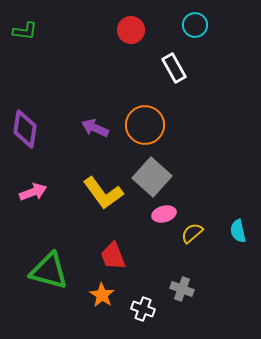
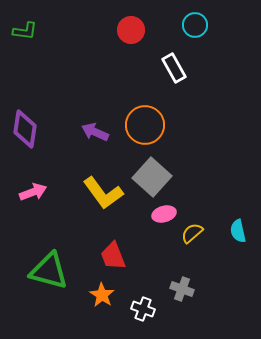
purple arrow: moved 4 px down
